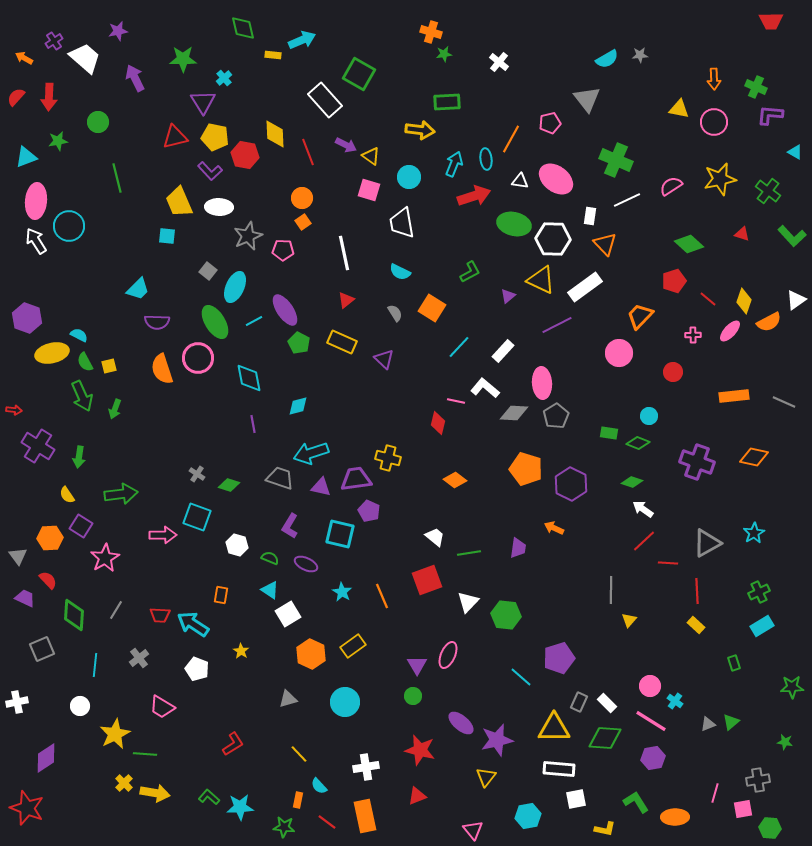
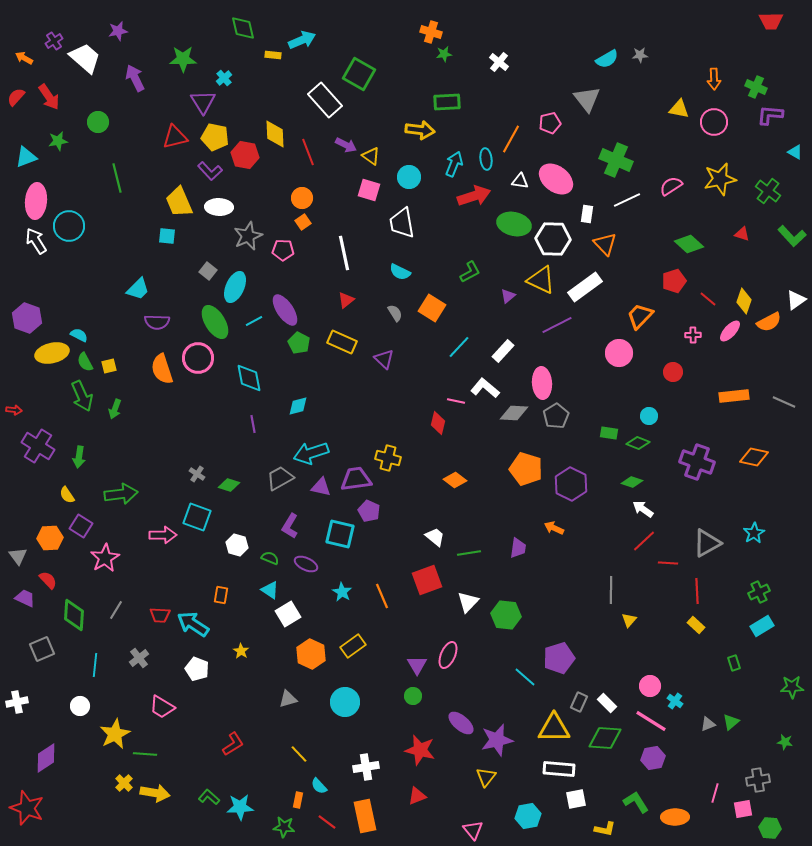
red arrow at (49, 97): rotated 36 degrees counterclockwise
white rectangle at (590, 216): moved 3 px left, 2 px up
gray trapezoid at (280, 478): rotated 48 degrees counterclockwise
cyan line at (521, 677): moved 4 px right
